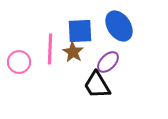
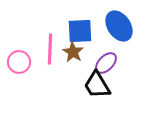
purple ellipse: moved 2 px left, 1 px down
